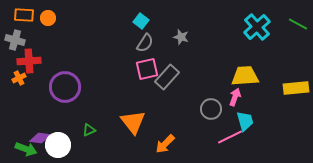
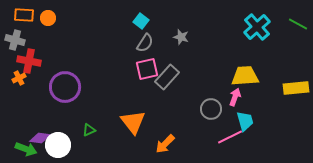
red cross: rotated 15 degrees clockwise
